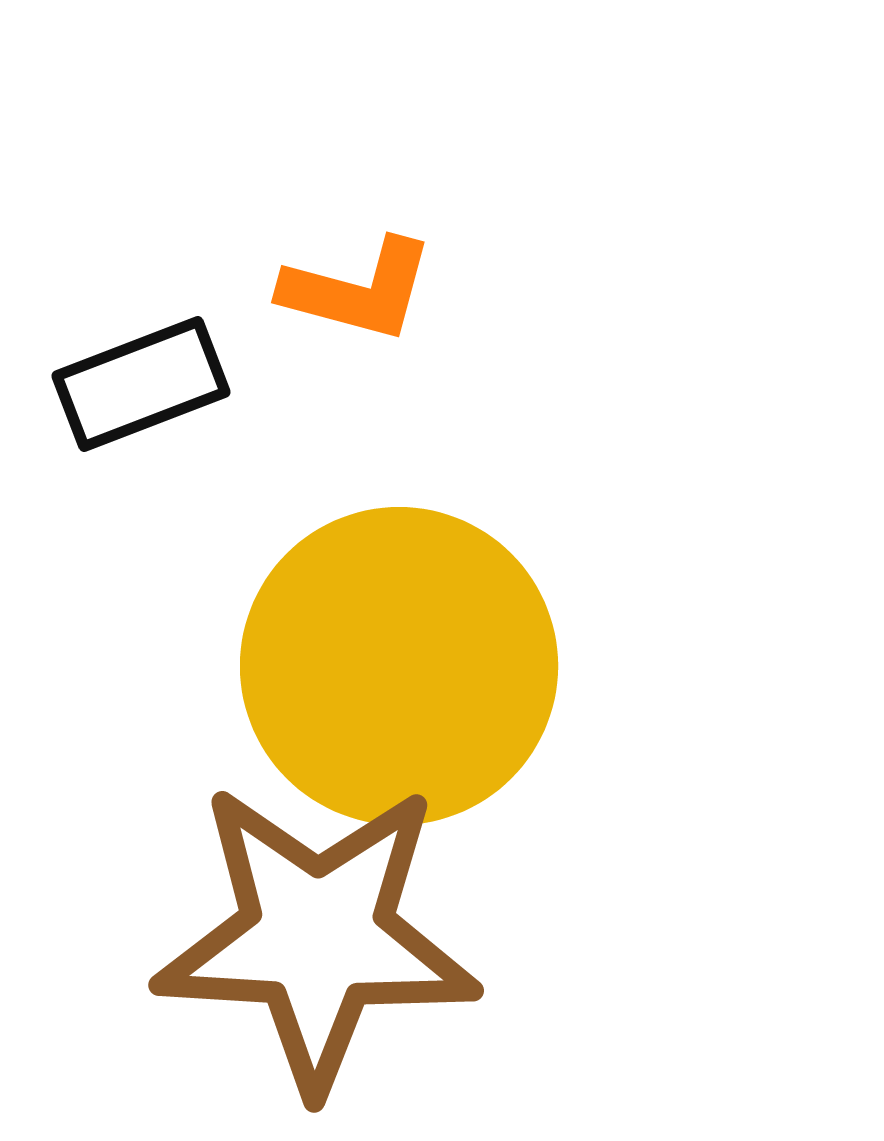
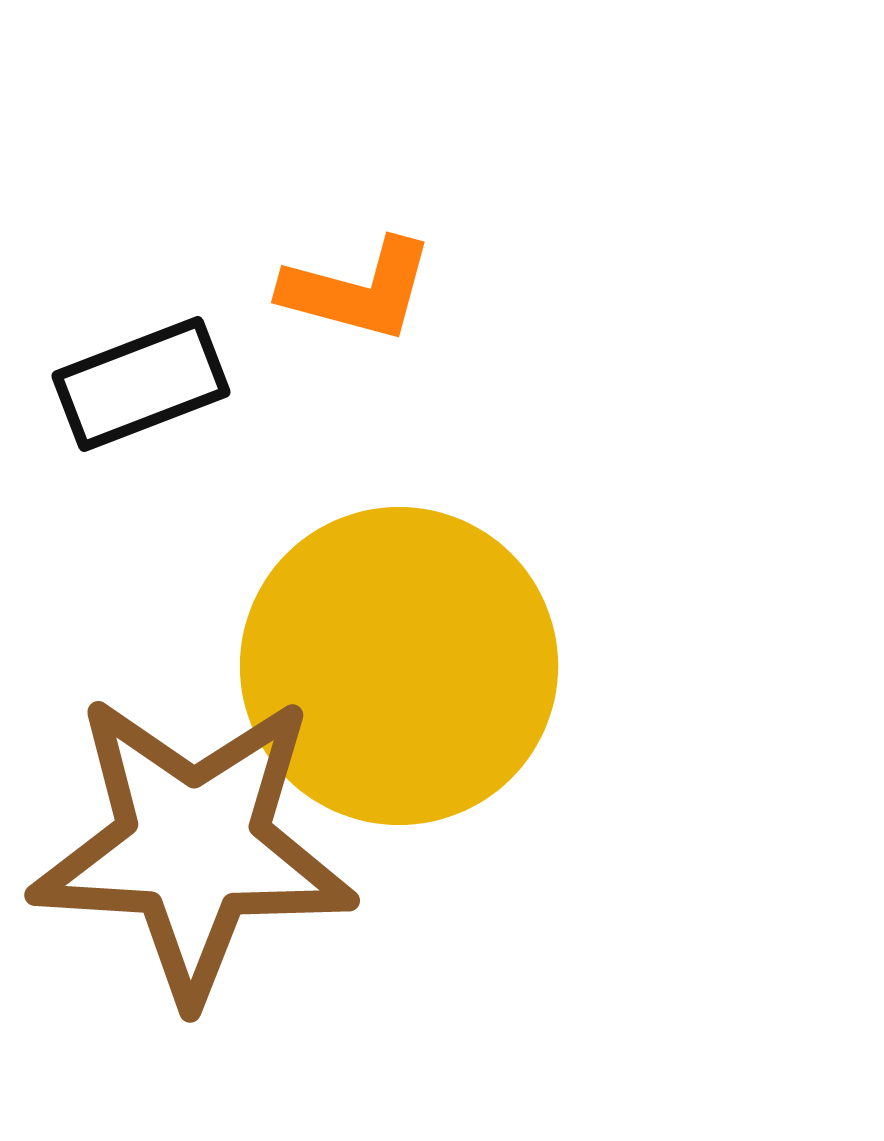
brown star: moved 124 px left, 90 px up
